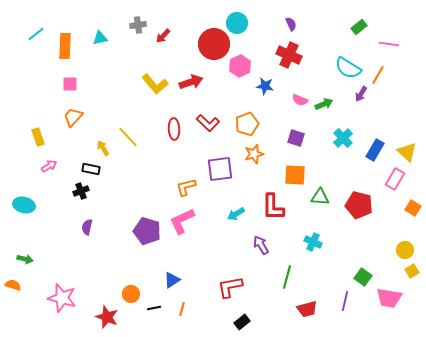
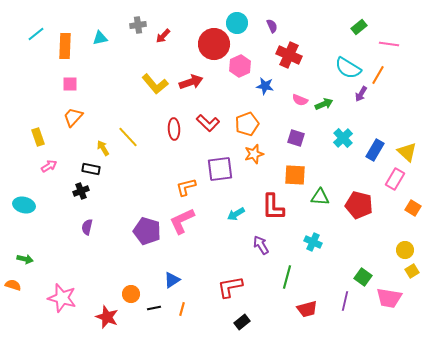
purple semicircle at (291, 24): moved 19 px left, 2 px down
